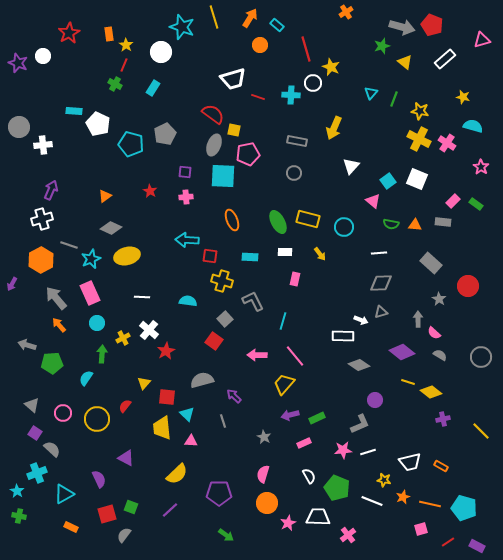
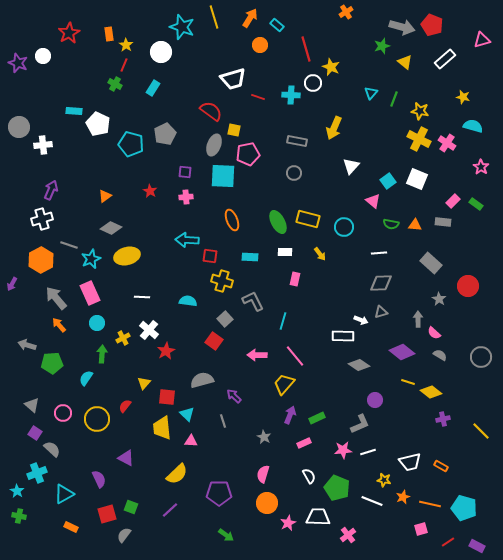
red semicircle at (213, 114): moved 2 px left, 3 px up
purple arrow at (290, 415): rotated 126 degrees clockwise
